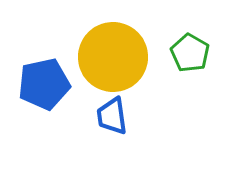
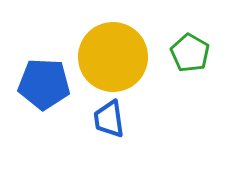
blue pentagon: rotated 15 degrees clockwise
blue trapezoid: moved 3 px left, 3 px down
